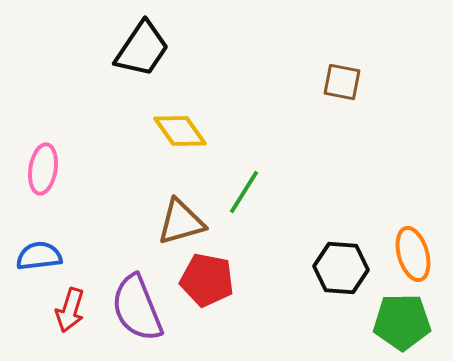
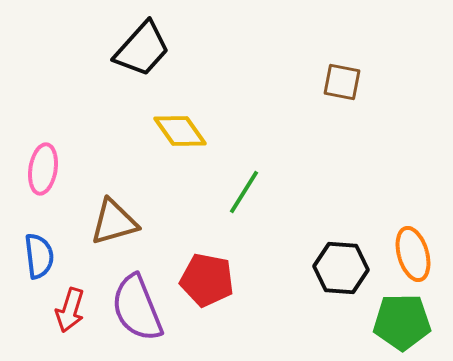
black trapezoid: rotated 8 degrees clockwise
brown triangle: moved 67 px left
blue semicircle: rotated 90 degrees clockwise
